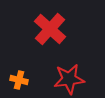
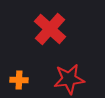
orange cross: rotated 12 degrees counterclockwise
